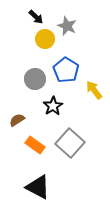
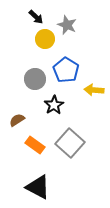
gray star: moved 1 px up
yellow arrow: rotated 48 degrees counterclockwise
black star: moved 1 px right, 1 px up
